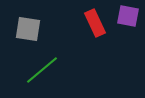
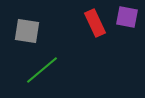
purple square: moved 1 px left, 1 px down
gray square: moved 1 px left, 2 px down
